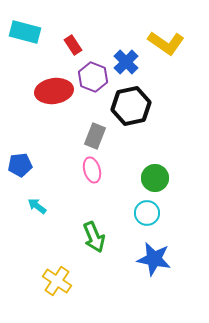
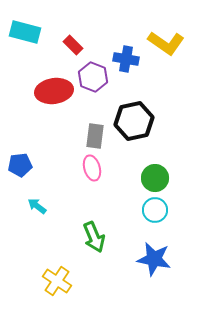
red rectangle: rotated 12 degrees counterclockwise
blue cross: moved 3 px up; rotated 35 degrees counterclockwise
black hexagon: moved 3 px right, 15 px down
gray rectangle: rotated 15 degrees counterclockwise
pink ellipse: moved 2 px up
cyan circle: moved 8 px right, 3 px up
